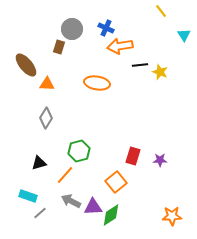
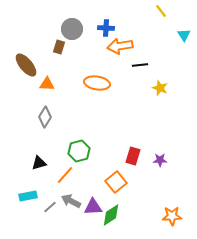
blue cross: rotated 21 degrees counterclockwise
yellow star: moved 16 px down
gray diamond: moved 1 px left, 1 px up
cyan rectangle: rotated 30 degrees counterclockwise
gray line: moved 10 px right, 6 px up
